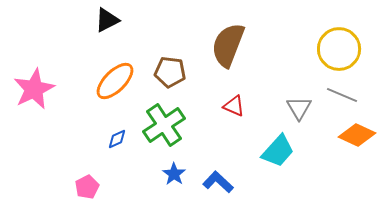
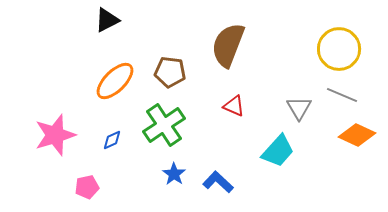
pink star: moved 21 px right, 46 px down; rotated 9 degrees clockwise
blue diamond: moved 5 px left, 1 px down
pink pentagon: rotated 15 degrees clockwise
